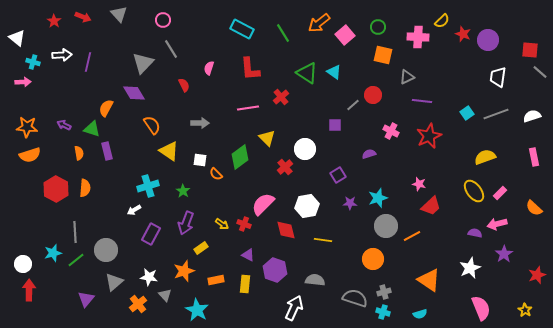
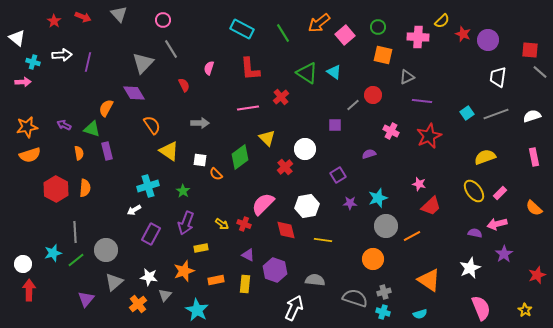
orange star at (27, 127): rotated 15 degrees counterclockwise
yellow rectangle at (201, 248): rotated 24 degrees clockwise
gray triangle at (165, 295): rotated 24 degrees clockwise
